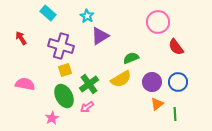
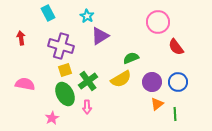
cyan rectangle: rotated 21 degrees clockwise
red arrow: rotated 24 degrees clockwise
green cross: moved 1 px left, 3 px up
green ellipse: moved 1 px right, 2 px up
pink arrow: rotated 56 degrees counterclockwise
